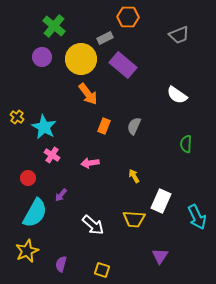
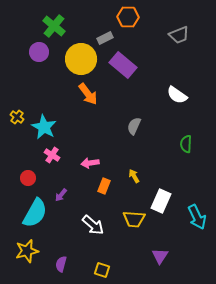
purple circle: moved 3 px left, 5 px up
orange rectangle: moved 60 px down
yellow star: rotated 10 degrees clockwise
